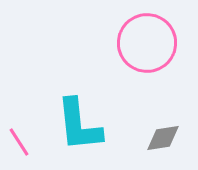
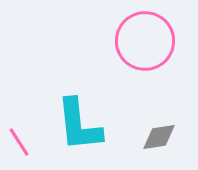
pink circle: moved 2 px left, 2 px up
gray diamond: moved 4 px left, 1 px up
